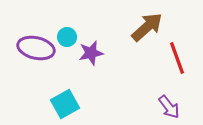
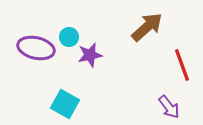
cyan circle: moved 2 px right
purple star: moved 1 px left, 2 px down
red line: moved 5 px right, 7 px down
cyan square: rotated 32 degrees counterclockwise
